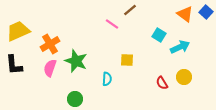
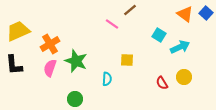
blue square: moved 1 px down
